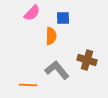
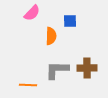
blue square: moved 7 px right, 3 px down
brown cross: moved 8 px down; rotated 18 degrees counterclockwise
gray L-shape: rotated 50 degrees counterclockwise
